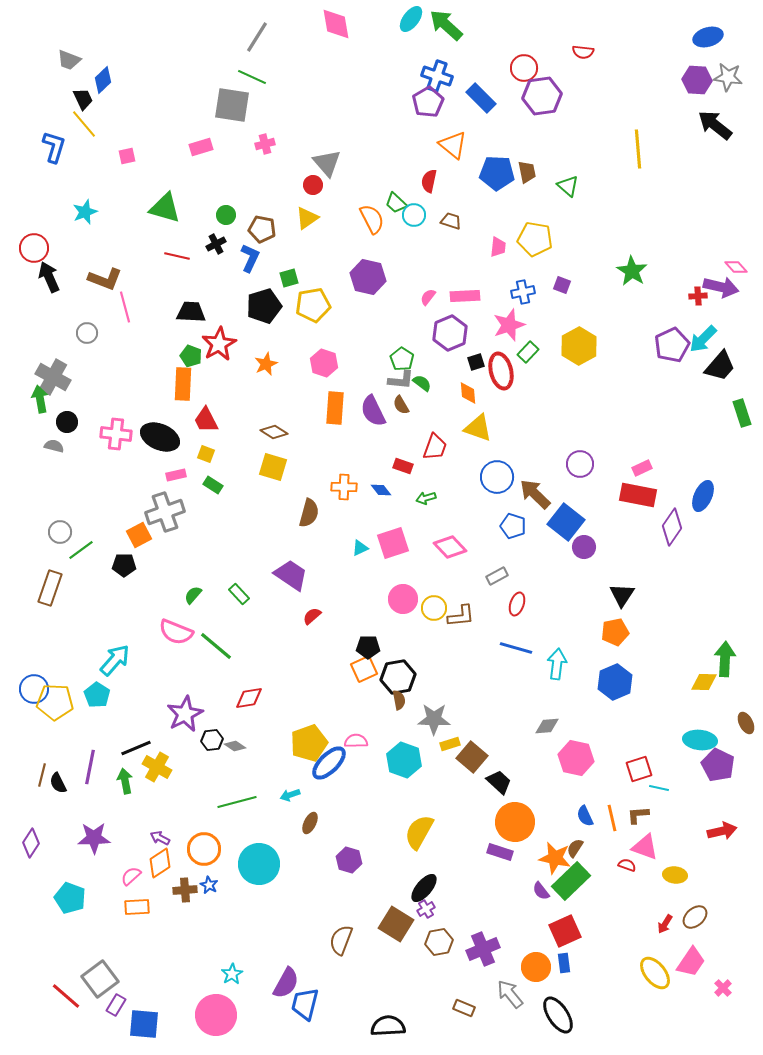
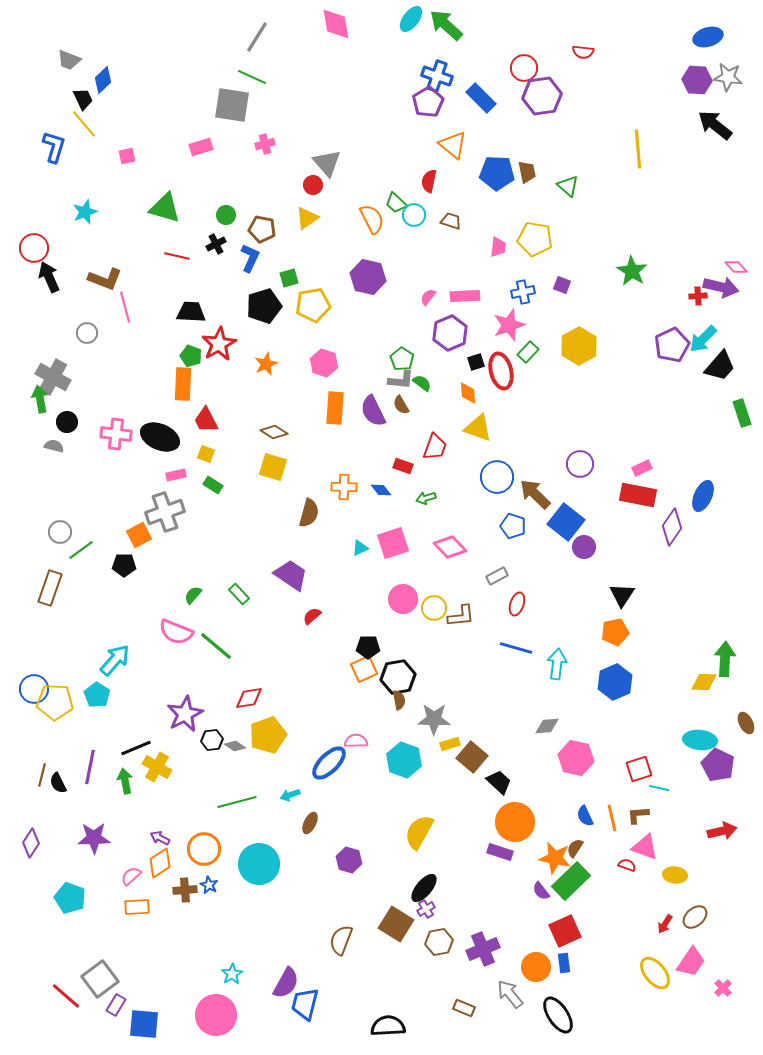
yellow pentagon at (309, 743): moved 41 px left, 8 px up
